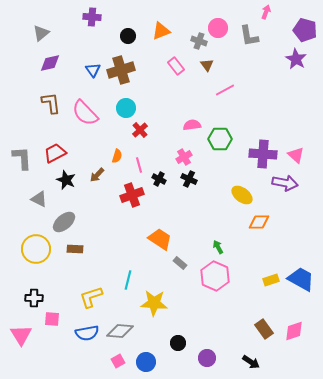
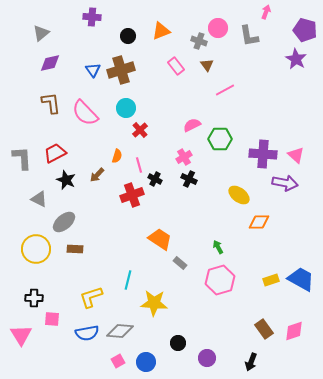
pink semicircle at (192, 125): rotated 18 degrees counterclockwise
black cross at (159, 179): moved 4 px left
yellow ellipse at (242, 195): moved 3 px left
pink hexagon at (215, 276): moved 5 px right, 4 px down; rotated 20 degrees clockwise
black arrow at (251, 362): rotated 78 degrees clockwise
